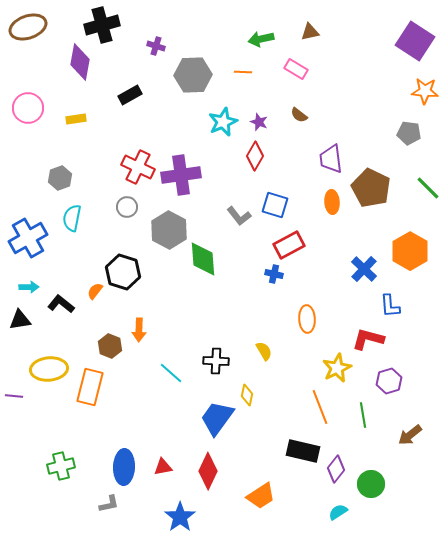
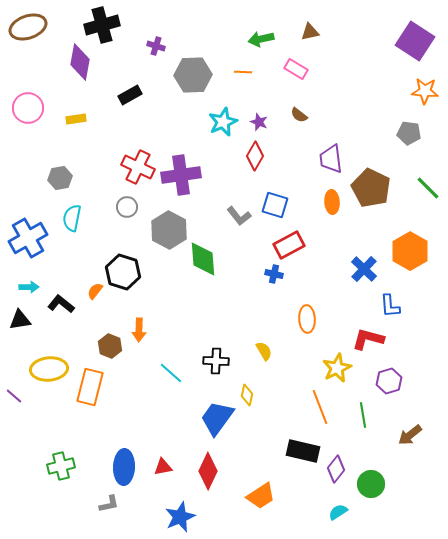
gray hexagon at (60, 178): rotated 10 degrees clockwise
purple line at (14, 396): rotated 36 degrees clockwise
blue star at (180, 517): rotated 12 degrees clockwise
